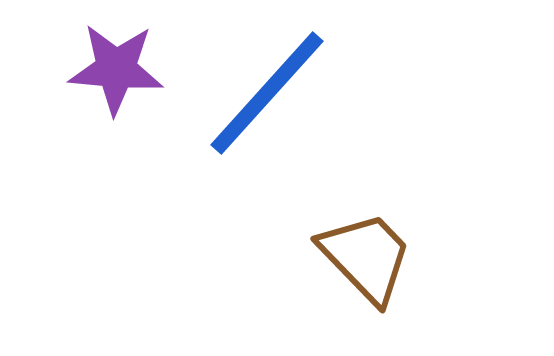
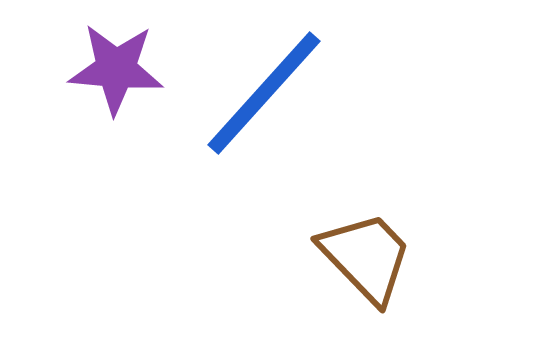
blue line: moved 3 px left
